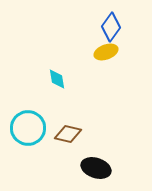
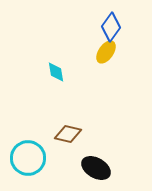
yellow ellipse: rotated 35 degrees counterclockwise
cyan diamond: moved 1 px left, 7 px up
cyan circle: moved 30 px down
black ellipse: rotated 12 degrees clockwise
